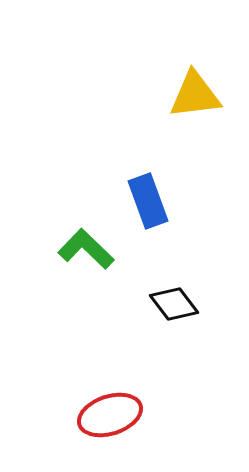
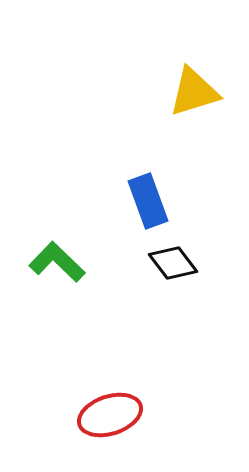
yellow triangle: moved 1 px left, 3 px up; rotated 10 degrees counterclockwise
green L-shape: moved 29 px left, 13 px down
black diamond: moved 1 px left, 41 px up
